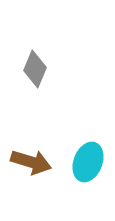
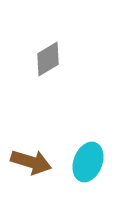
gray diamond: moved 13 px right, 10 px up; rotated 36 degrees clockwise
